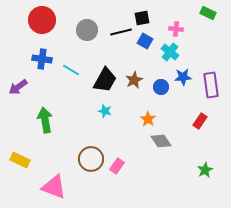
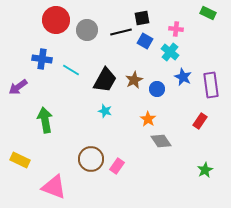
red circle: moved 14 px right
blue star: rotated 30 degrees clockwise
blue circle: moved 4 px left, 2 px down
